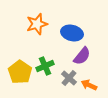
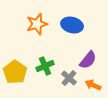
blue ellipse: moved 8 px up
purple semicircle: moved 6 px right, 4 px down
yellow pentagon: moved 5 px left
orange arrow: moved 4 px right
